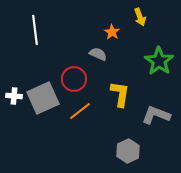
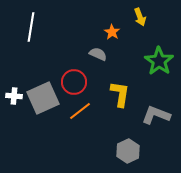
white line: moved 4 px left, 3 px up; rotated 16 degrees clockwise
red circle: moved 3 px down
